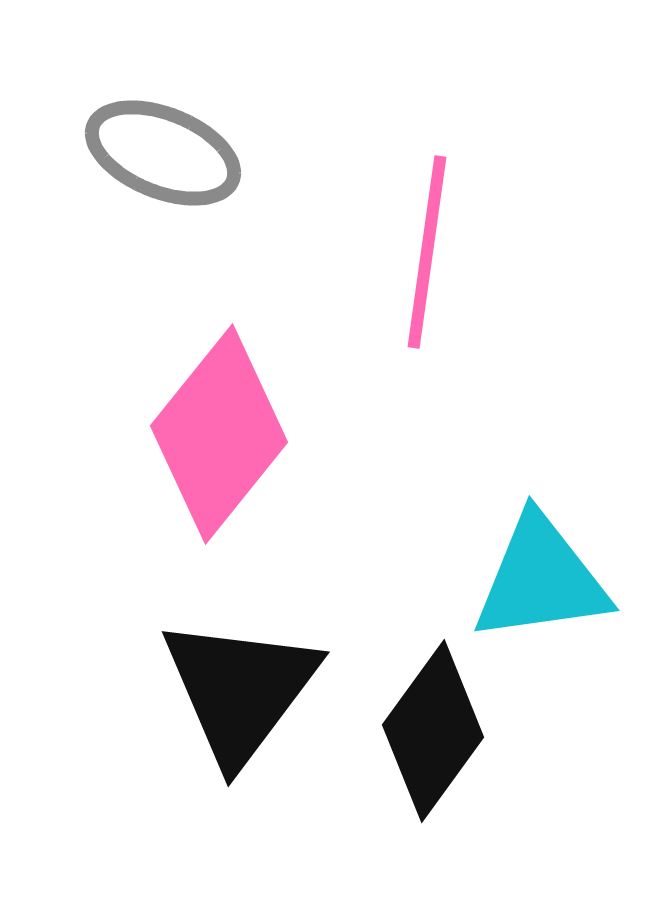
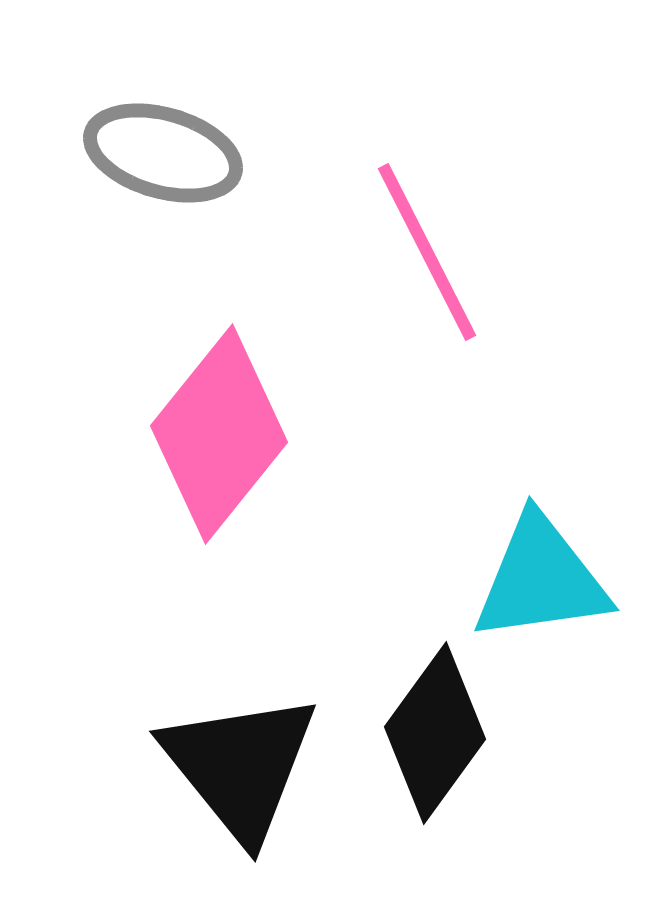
gray ellipse: rotated 6 degrees counterclockwise
pink line: rotated 35 degrees counterclockwise
black triangle: moved 76 px down; rotated 16 degrees counterclockwise
black diamond: moved 2 px right, 2 px down
